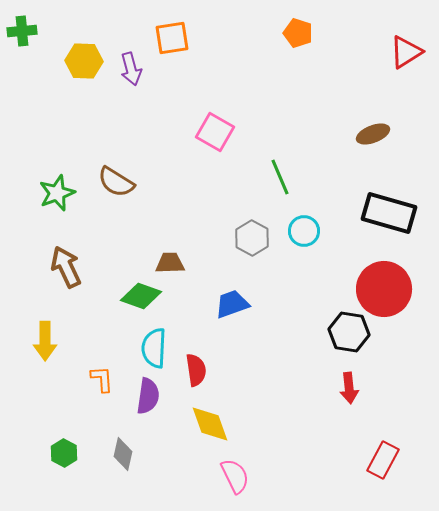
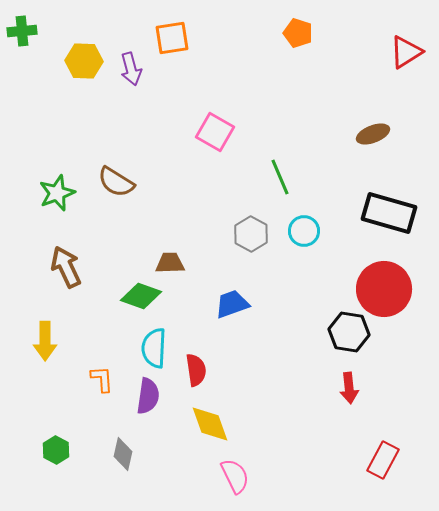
gray hexagon: moved 1 px left, 4 px up
green hexagon: moved 8 px left, 3 px up
